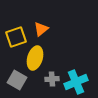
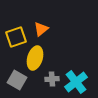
cyan cross: rotated 15 degrees counterclockwise
